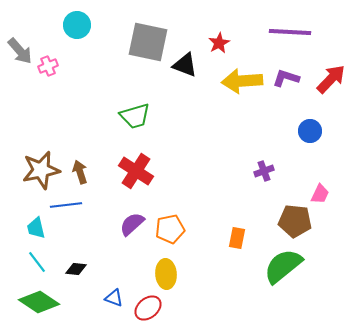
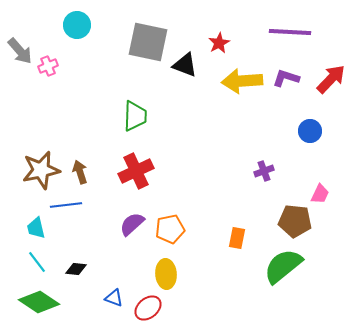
green trapezoid: rotated 72 degrees counterclockwise
red cross: rotated 32 degrees clockwise
